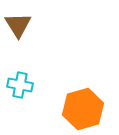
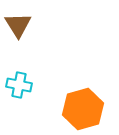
cyan cross: moved 1 px left
